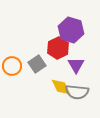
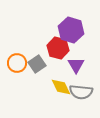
red hexagon: rotated 20 degrees counterclockwise
orange circle: moved 5 px right, 3 px up
gray semicircle: moved 4 px right
